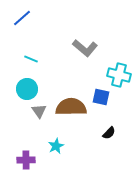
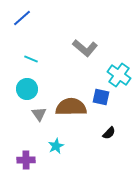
cyan cross: rotated 20 degrees clockwise
gray triangle: moved 3 px down
